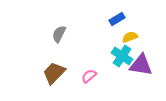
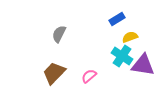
purple triangle: moved 2 px right
